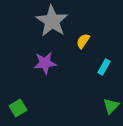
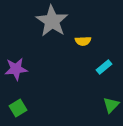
yellow semicircle: rotated 126 degrees counterclockwise
purple star: moved 29 px left, 6 px down
cyan rectangle: rotated 21 degrees clockwise
green triangle: moved 1 px up
